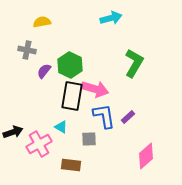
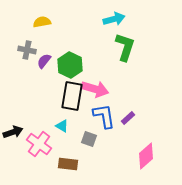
cyan arrow: moved 3 px right, 1 px down
green L-shape: moved 9 px left, 16 px up; rotated 12 degrees counterclockwise
purple semicircle: moved 10 px up
purple rectangle: moved 1 px down
cyan triangle: moved 1 px right, 1 px up
gray square: rotated 21 degrees clockwise
pink cross: rotated 25 degrees counterclockwise
brown rectangle: moved 3 px left, 1 px up
